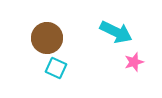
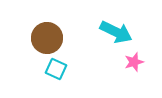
cyan square: moved 1 px down
